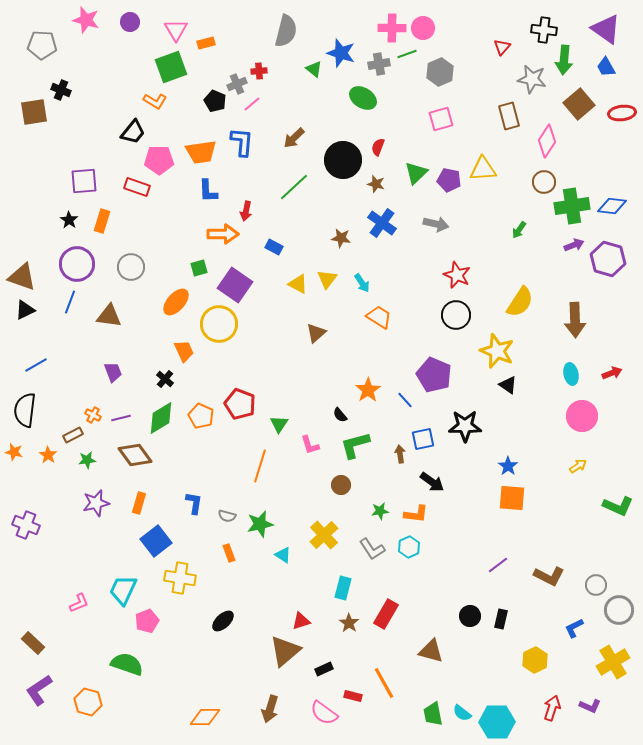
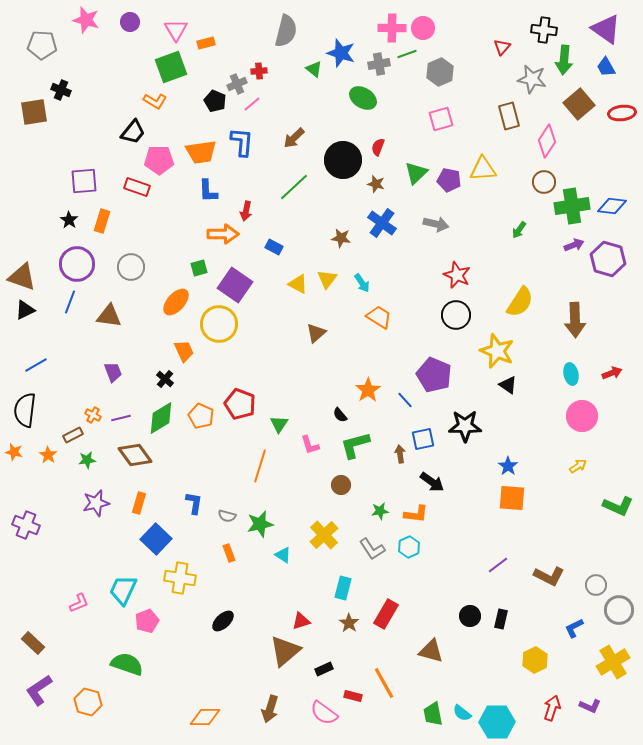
blue square at (156, 541): moved 2 px up; rotated 8 degrees counterclockwise
